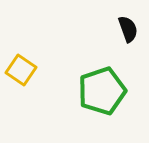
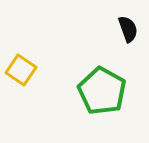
green pentagon: rotated 24 degrees counterclockwise
